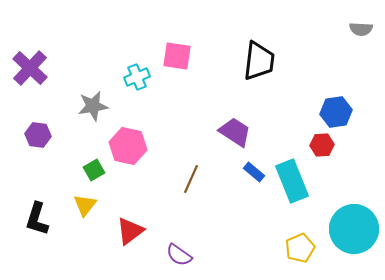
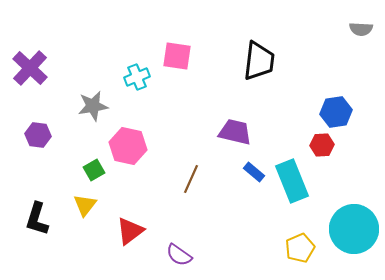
purple trapezoid: rotated 20 degrees counterclockwise
